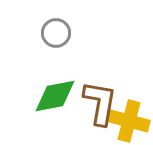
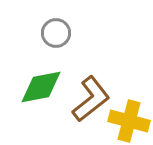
green diamond: moved 14 px left, 9 px up
brown L-shape: moved 9 px left, 4 px up; rotated 42 degrees clockwise
